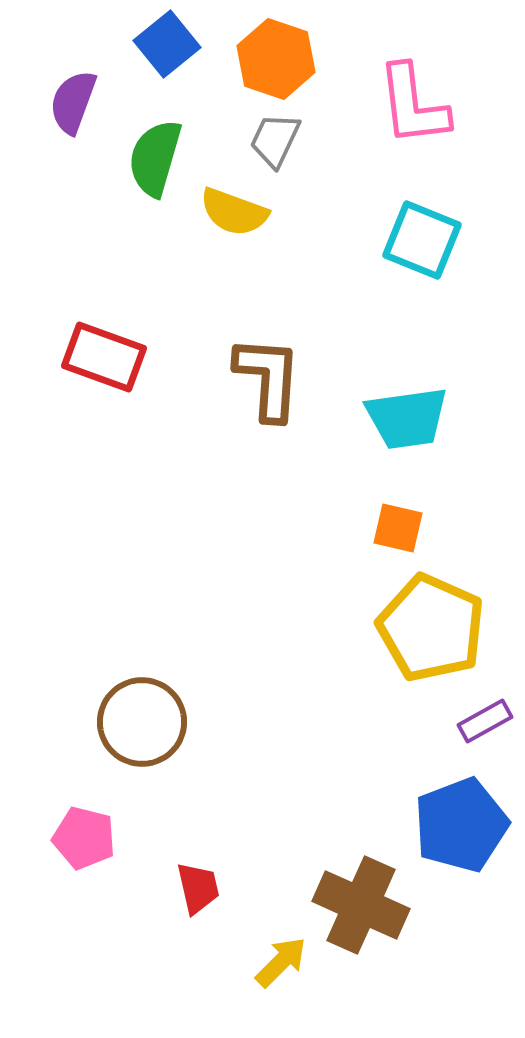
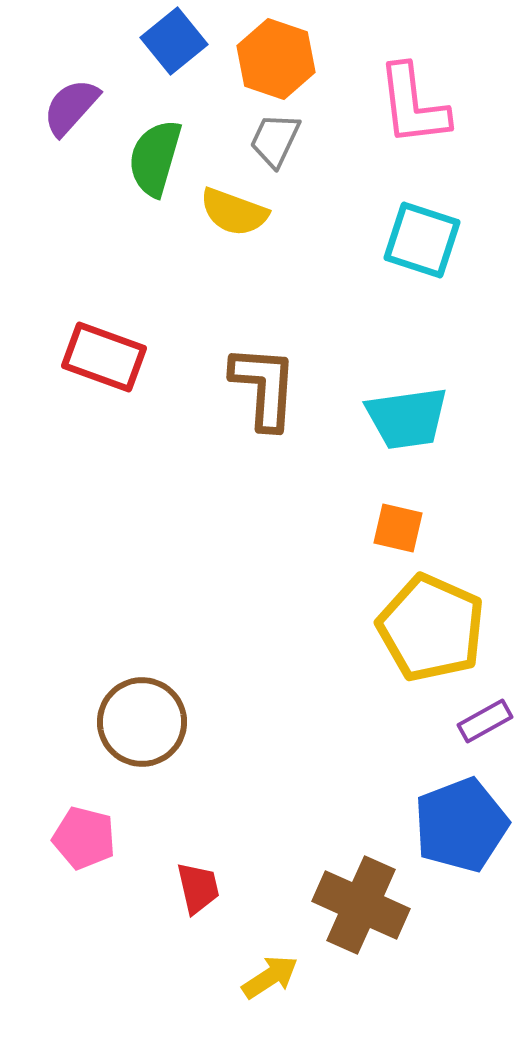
blue square: moved 7 px right, 3 px up
purple semicircle: moved 2 px left, 5 px down; rotated 22 degrees clockwise
cyan square: rotated 4 degrees counterclockwise
brown L-shape: moved 4 px left, 9 px down
yellow arrow: moved 11 px left, 15 px down; rotated 12 degrees clockwise
